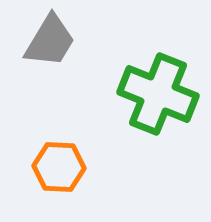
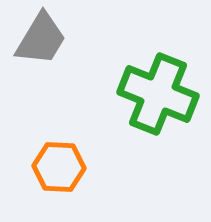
gray trapezoid: moved 9 px left, 2 px up
